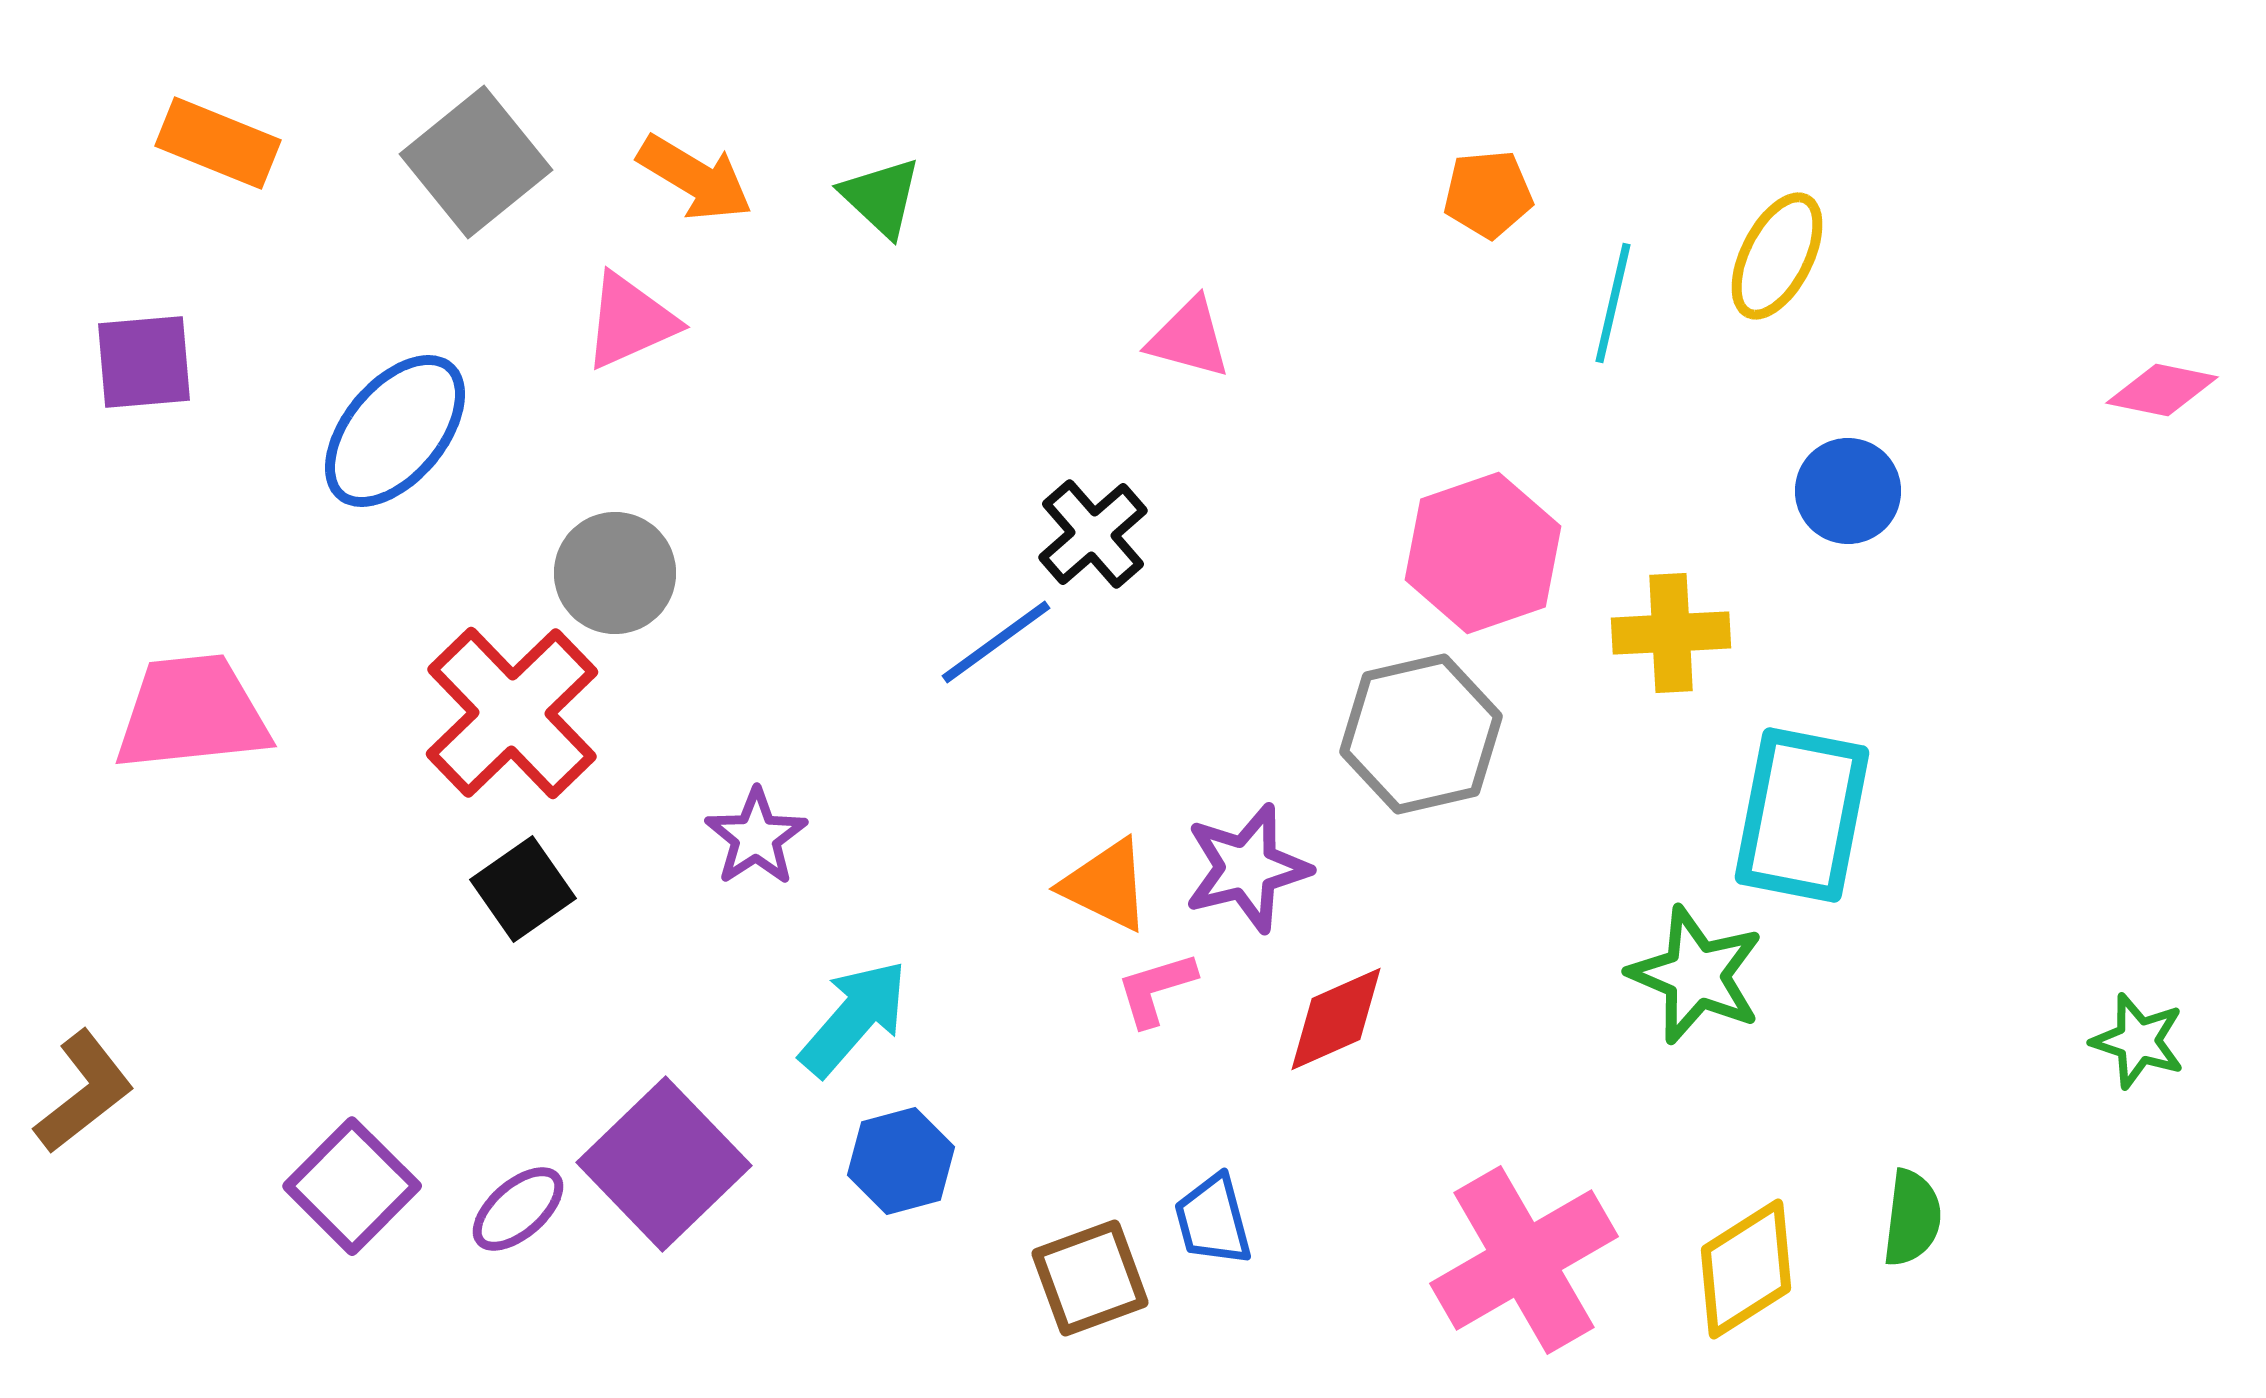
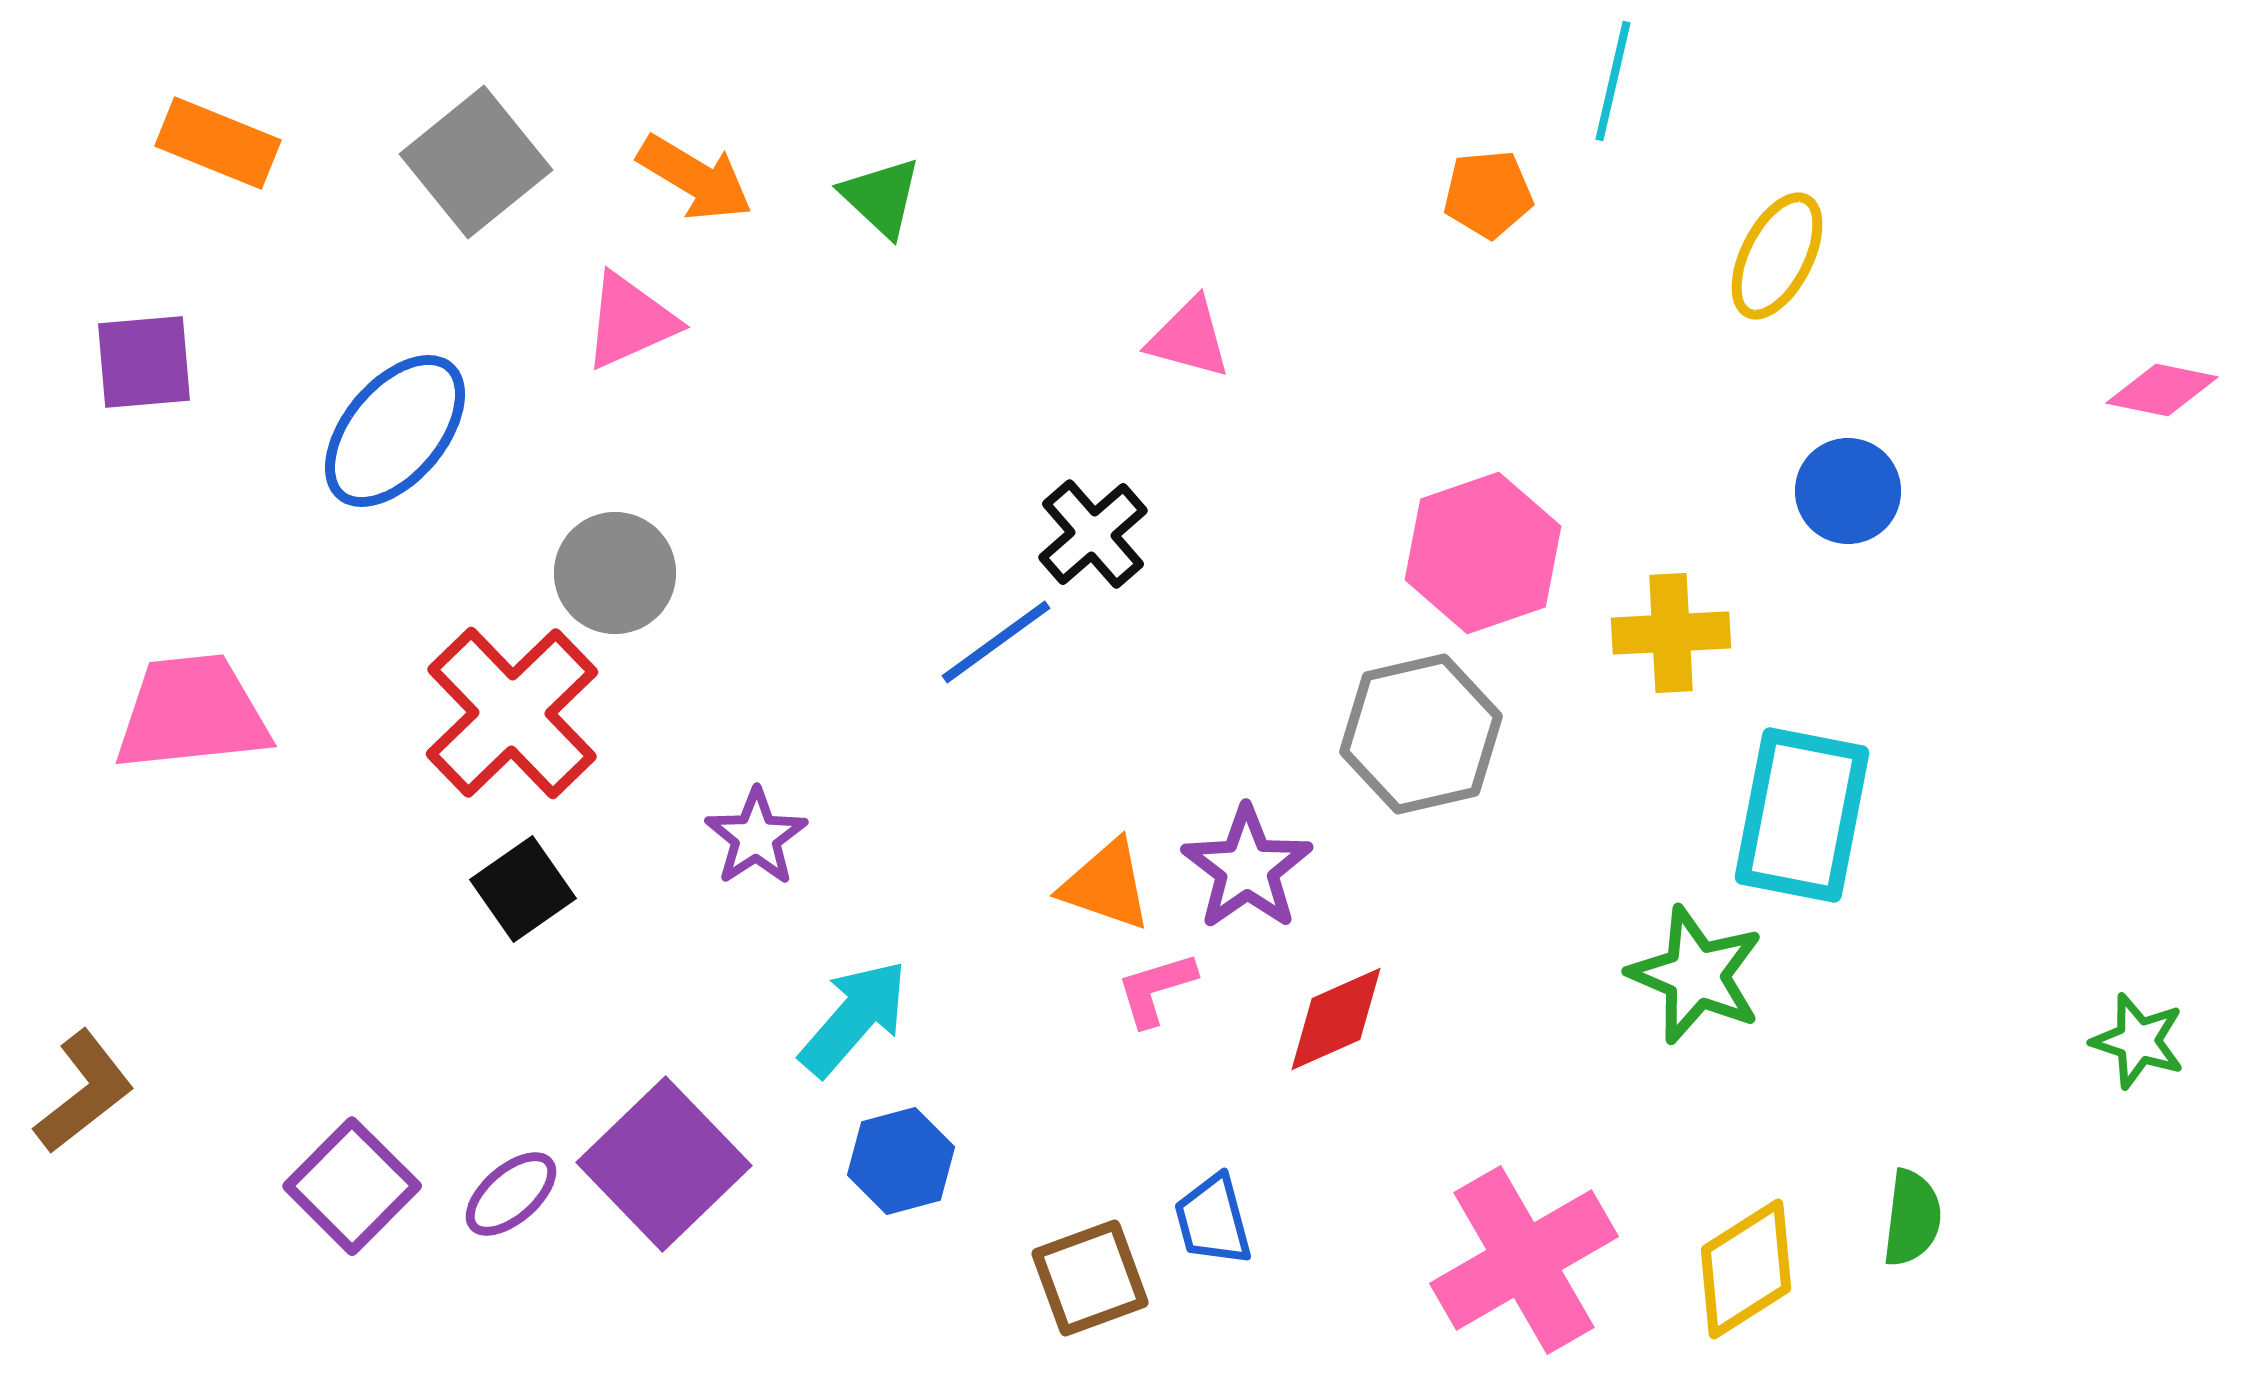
cyan line at (1613, 303): moved 222 px up
purple star at (1247, 868): rotated 21 degrees counterclockwise
orange triangle at (1106, 885): rotated 7 degrees counterclockwise
purple ellipse at (518, 1209): moved 7 px left, 15 px up
